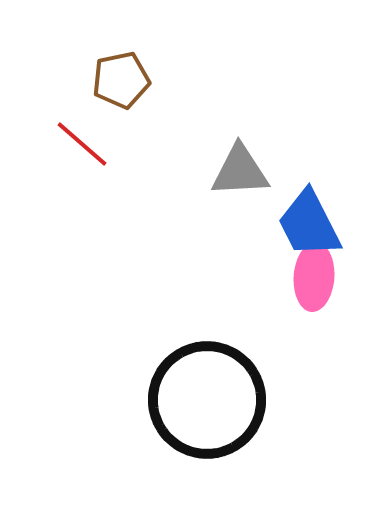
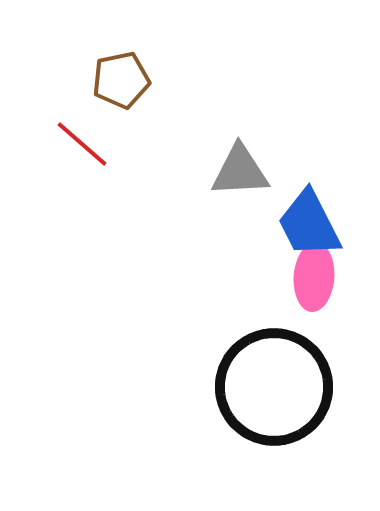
black circle: moved 67 px right, 13 px up
